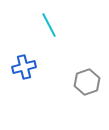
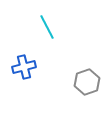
cyan line: moved 2 px left, 2 px down
